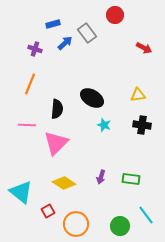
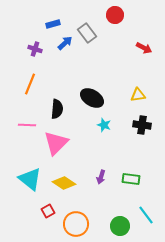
cyan triangle: moved 9 px right, 13 px up
